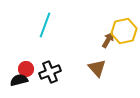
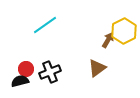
cyan line: rotated 35 degrees clockwise
yellow hexagon: rotated 15 degrees counterclockwise
brown triangle: rotated 36 degrees clockwise
black semicircle: moved 1 px right, 1 px down
